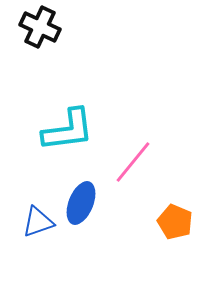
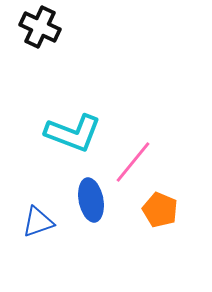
cyan L-shape: moved 5 px right, 3 px down; rotated 28 degrees clockwise
blue ellipse: moved 10 px right, 3 px up; rotated 33 degrees counterclockwise
orange pentagon: moved 15 px left, 12 px up
